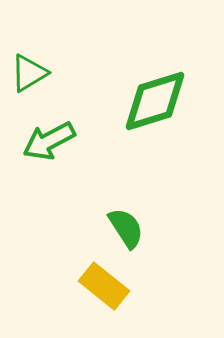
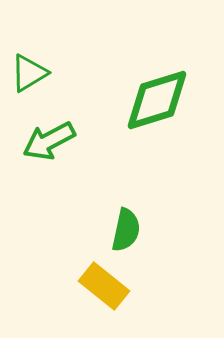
green diamond: moved 2 px right, 1 px up
green semicircle: moved 2 px down; rotated 45 degrees clockwise
